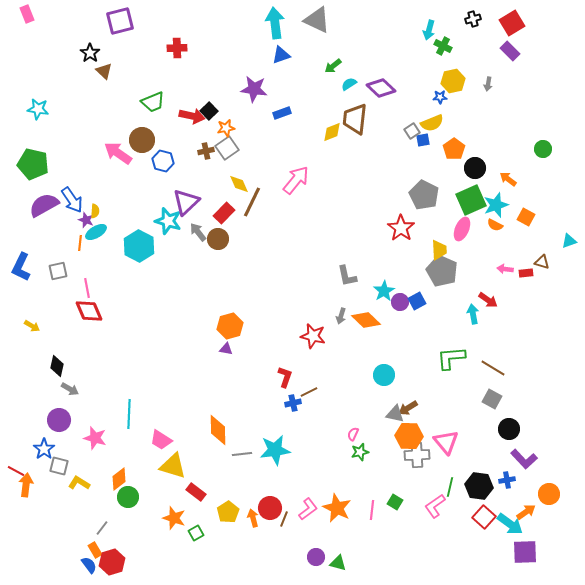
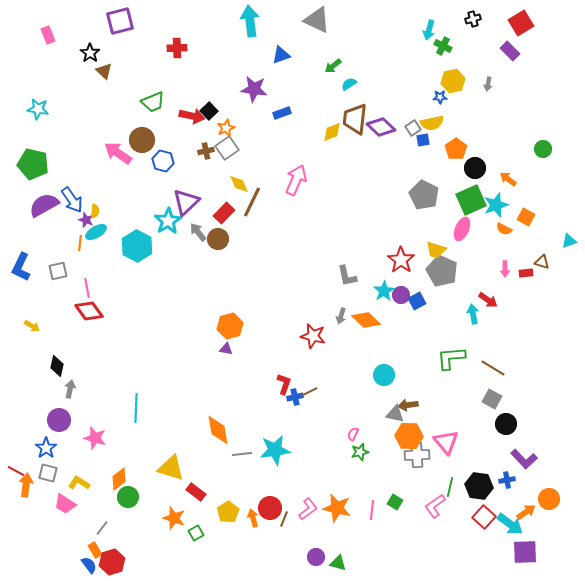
pink rectangle at (27, 14): moved 21 px right, 21 px down
cyan arrow at (275, 23): moved 25 px left, 2 px up
red square at (512, 23): moved 9 px right
purple diamond at (381, 88): moved 39 px down
yellow semicircle at (432, 123): rotated 10 degrees clockwise
orange star at (226, 128): rotated 12 degrees counterclockwise
gray square at (412, 131): moved 1 px right, 3 px up
orange pentagon at (454, 149): moved 2 px right
pink arrow at (296, 180): rotated 16 degrees counterclockwise
cyan star at (168, 221): rotated 24 degrees clockwise
orange semicircle at (495, 225): moved 9 px right, 4 px down
red star at (401, 228): moved 32 px down
cyan hexagon at (139, 246): moved 2 px left
yellow trapezoid at (439, 250): moved 3 px left; rotated 110 degrees clockwise
pink arrow at (505, 269): rotated 98 degrees counterclockwise
purple circle at (400, 302): moved 1 px right, 7 px up
red diamond at (89, 311): rotated 12 degrees counterclockwise
red L-shape at (285, 377): moved 1 px left, 7 px down
gray arrow at (70, 389): rotated 108 degrees counterclockwise
blue cross at (293, 403): moved 2 px right, 6 px up
brown arrow at (408, 408): moved 3 px up; rotated 24 degrees clockwise
cyan line at (129, 414): moved 7 px right, 6 px up
black circle at (509, 429): moved 3 px left, 5 px up
orange diamond at (218, 430): rotated 8 degrees counterclockwise
pink trapezoid at (161, 440): moved 96 px left, 64 px down
blue star at (44, 449): moved 2 px right, 1 px up
gray square at (59, 466): moved 11 px left, 7 px down
yellow triangle at (173, 466): moved 2 px left, 2 px down
orange circle at (549, 494): moved 5 px down
orange star at (337, 508): rotated 12 degrees counterclockwise
